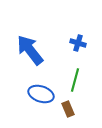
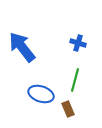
blue arrow: moved 8 px left, 3 px up
